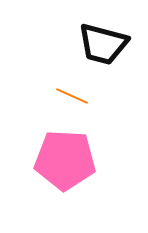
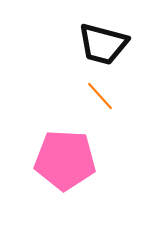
orange line: moved 28 px right; rotated 24 degrees clockwise
